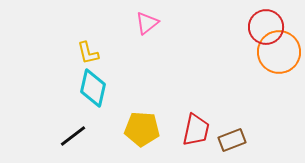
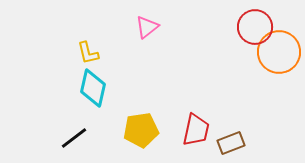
pink triangle: moved 4 px down
red circle: moved 11 px left
yellow pentagon: moved 1 px left, 1 px down; rotated 12 degrees counterclockwise
black line: moved 1 px right, 2 px down
brown rectangle: moved 1 px left, 3 px down
